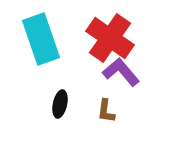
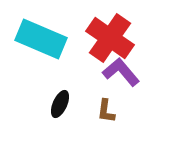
cyan rectangle: rotated 48 degrees counterclockwise
black ellipse: rotated 12 degrees clockwise
